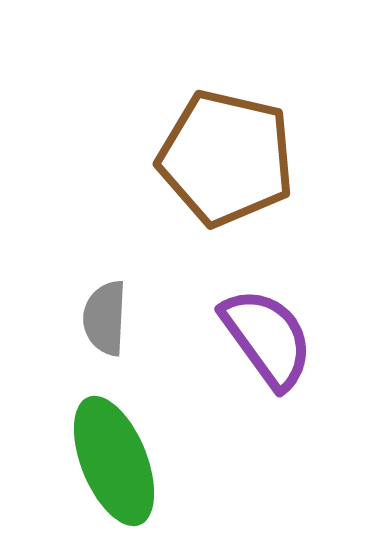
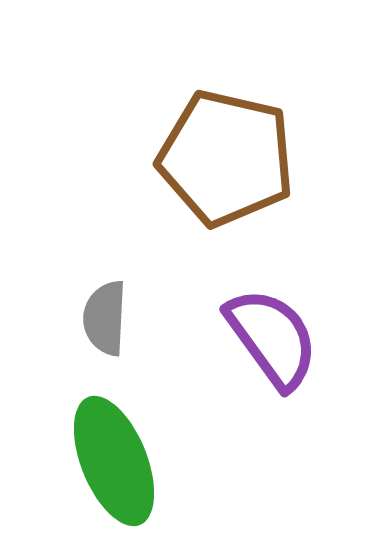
purple semicircle: moved 5 px right
